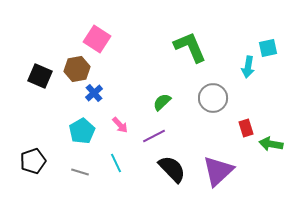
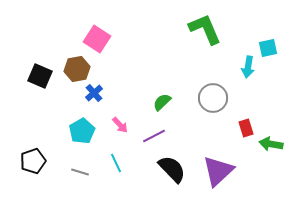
green L-shape: moved 15 px right, 18 px up
